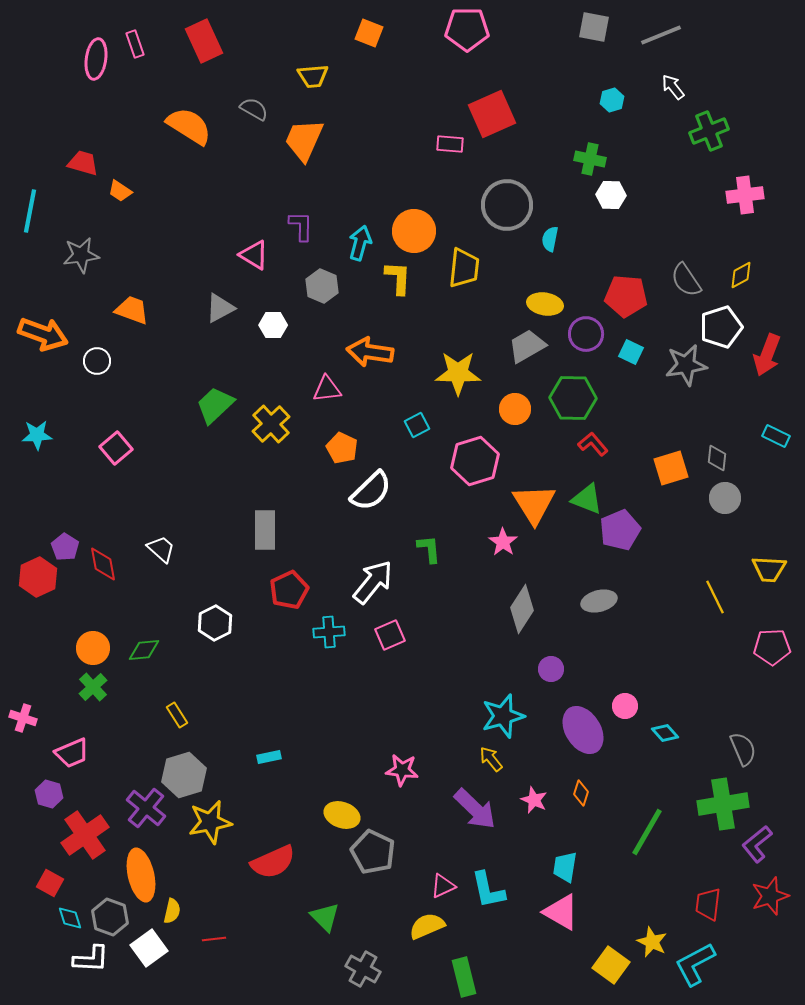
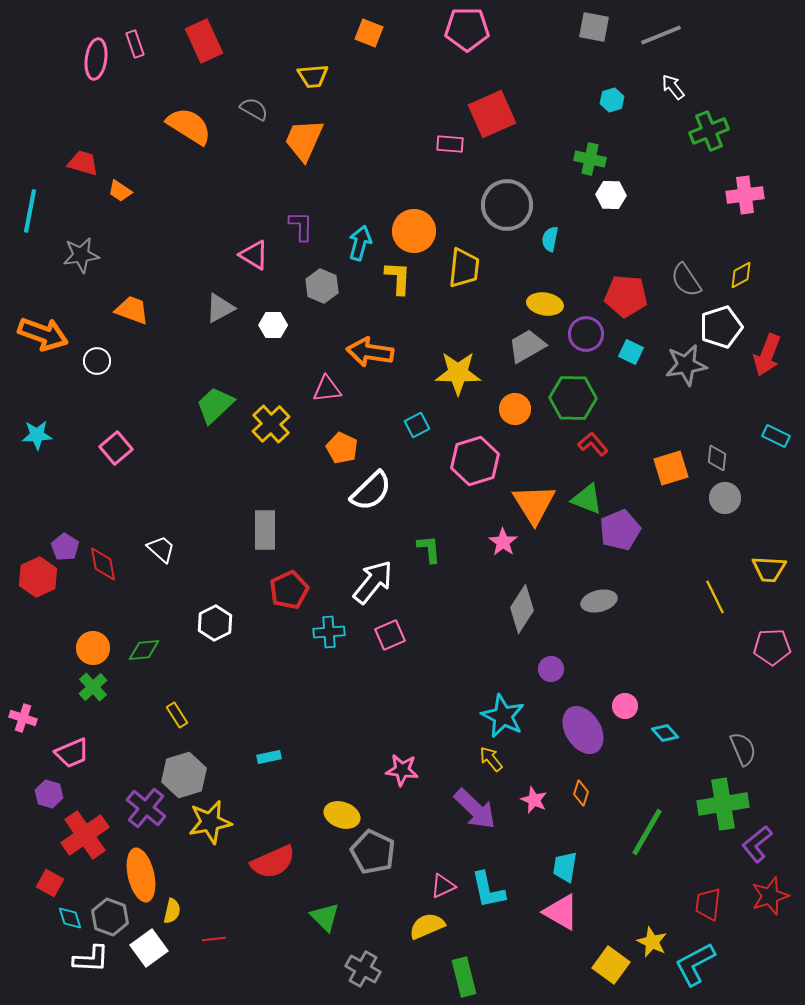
cyan star at (503, 716): rotated 30 degrees counterclockwise
